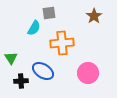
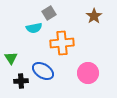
gray square: rotated 24 degrees counterclockwise
cyan semicircle: rotated 49 degrees clockwise
